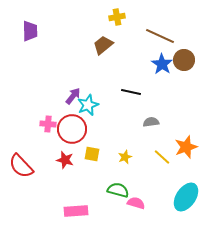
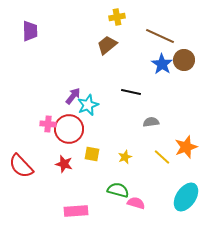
brown trapezoid: moved 4 px right
red circle: moved 3 px left
red star: moved 1 px left, 4 px down
